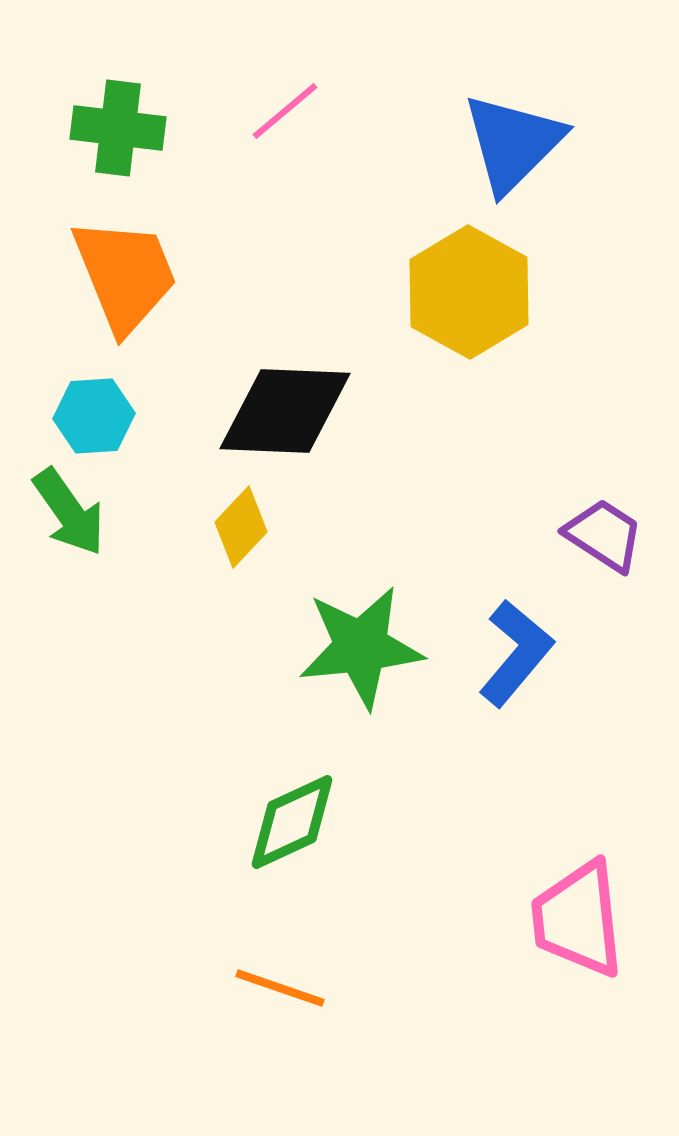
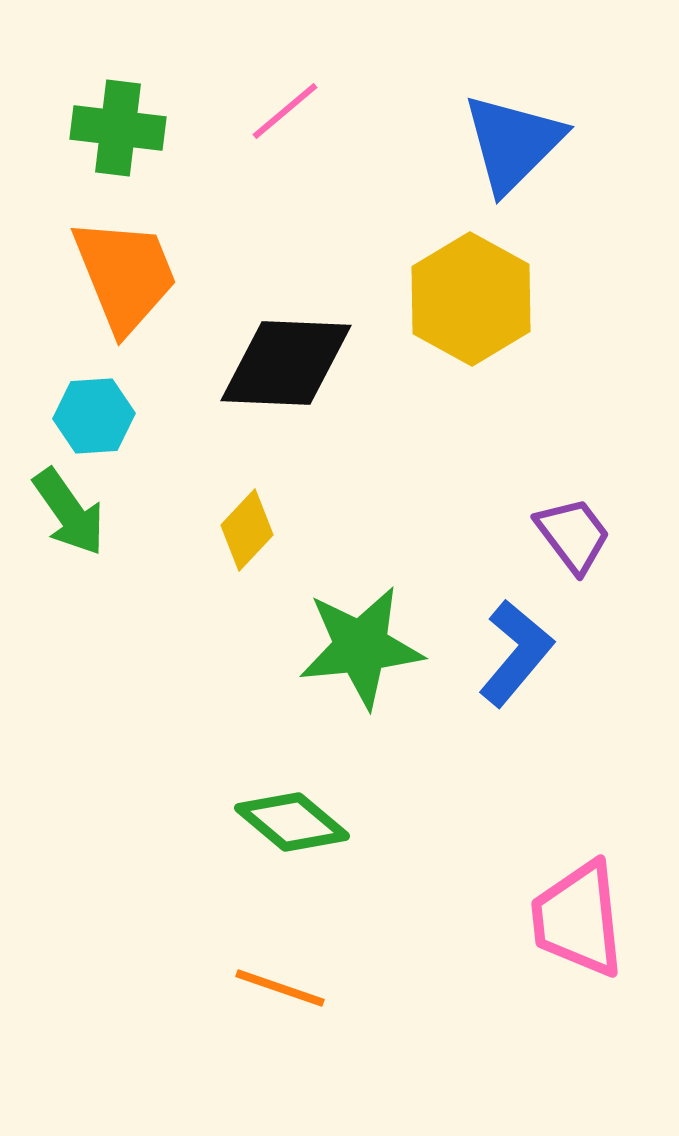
yellow hexagon: moved 2 px right, 7 px down
black diamond: moved 1 px right, 48 px up
yellow diamond: moved 6 px right, 3 px down
purple trapezoid: moved 31 px left; rotated 20 degrees clockwise
green diamond: rotated 65 degrees clockwise
